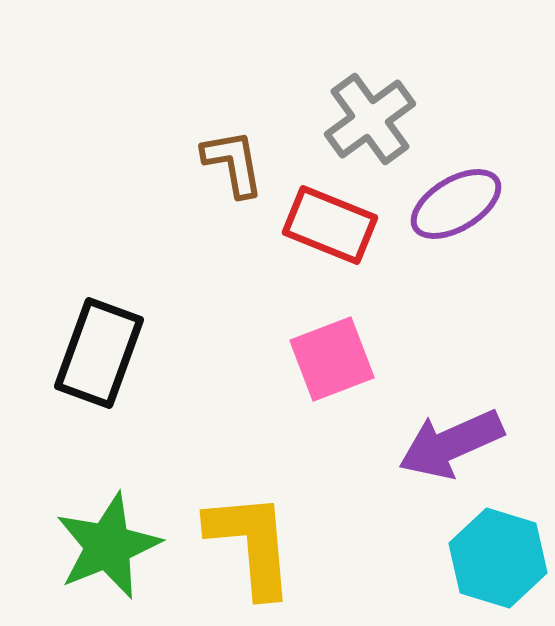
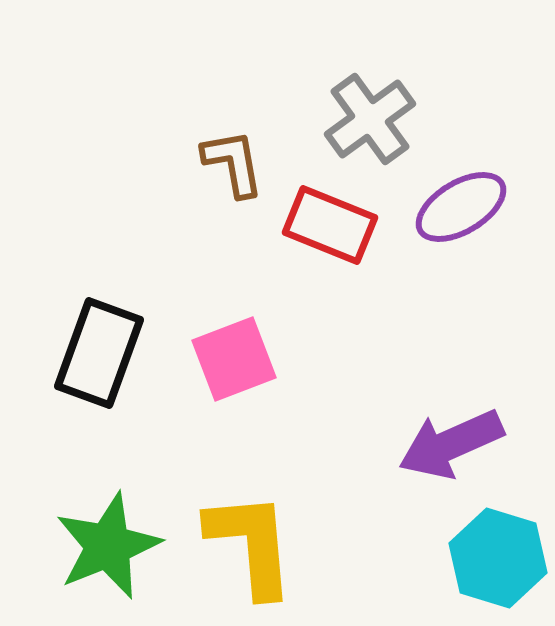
purple ellipse: moved 5 px right, 3 px down
pink square: moved 98 px left
